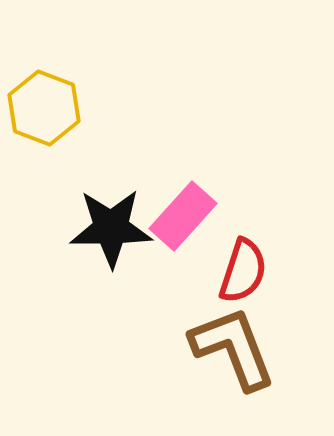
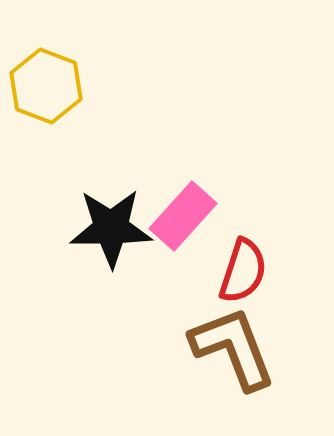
yellow hexagon: moved 2 px right, 22 px up
